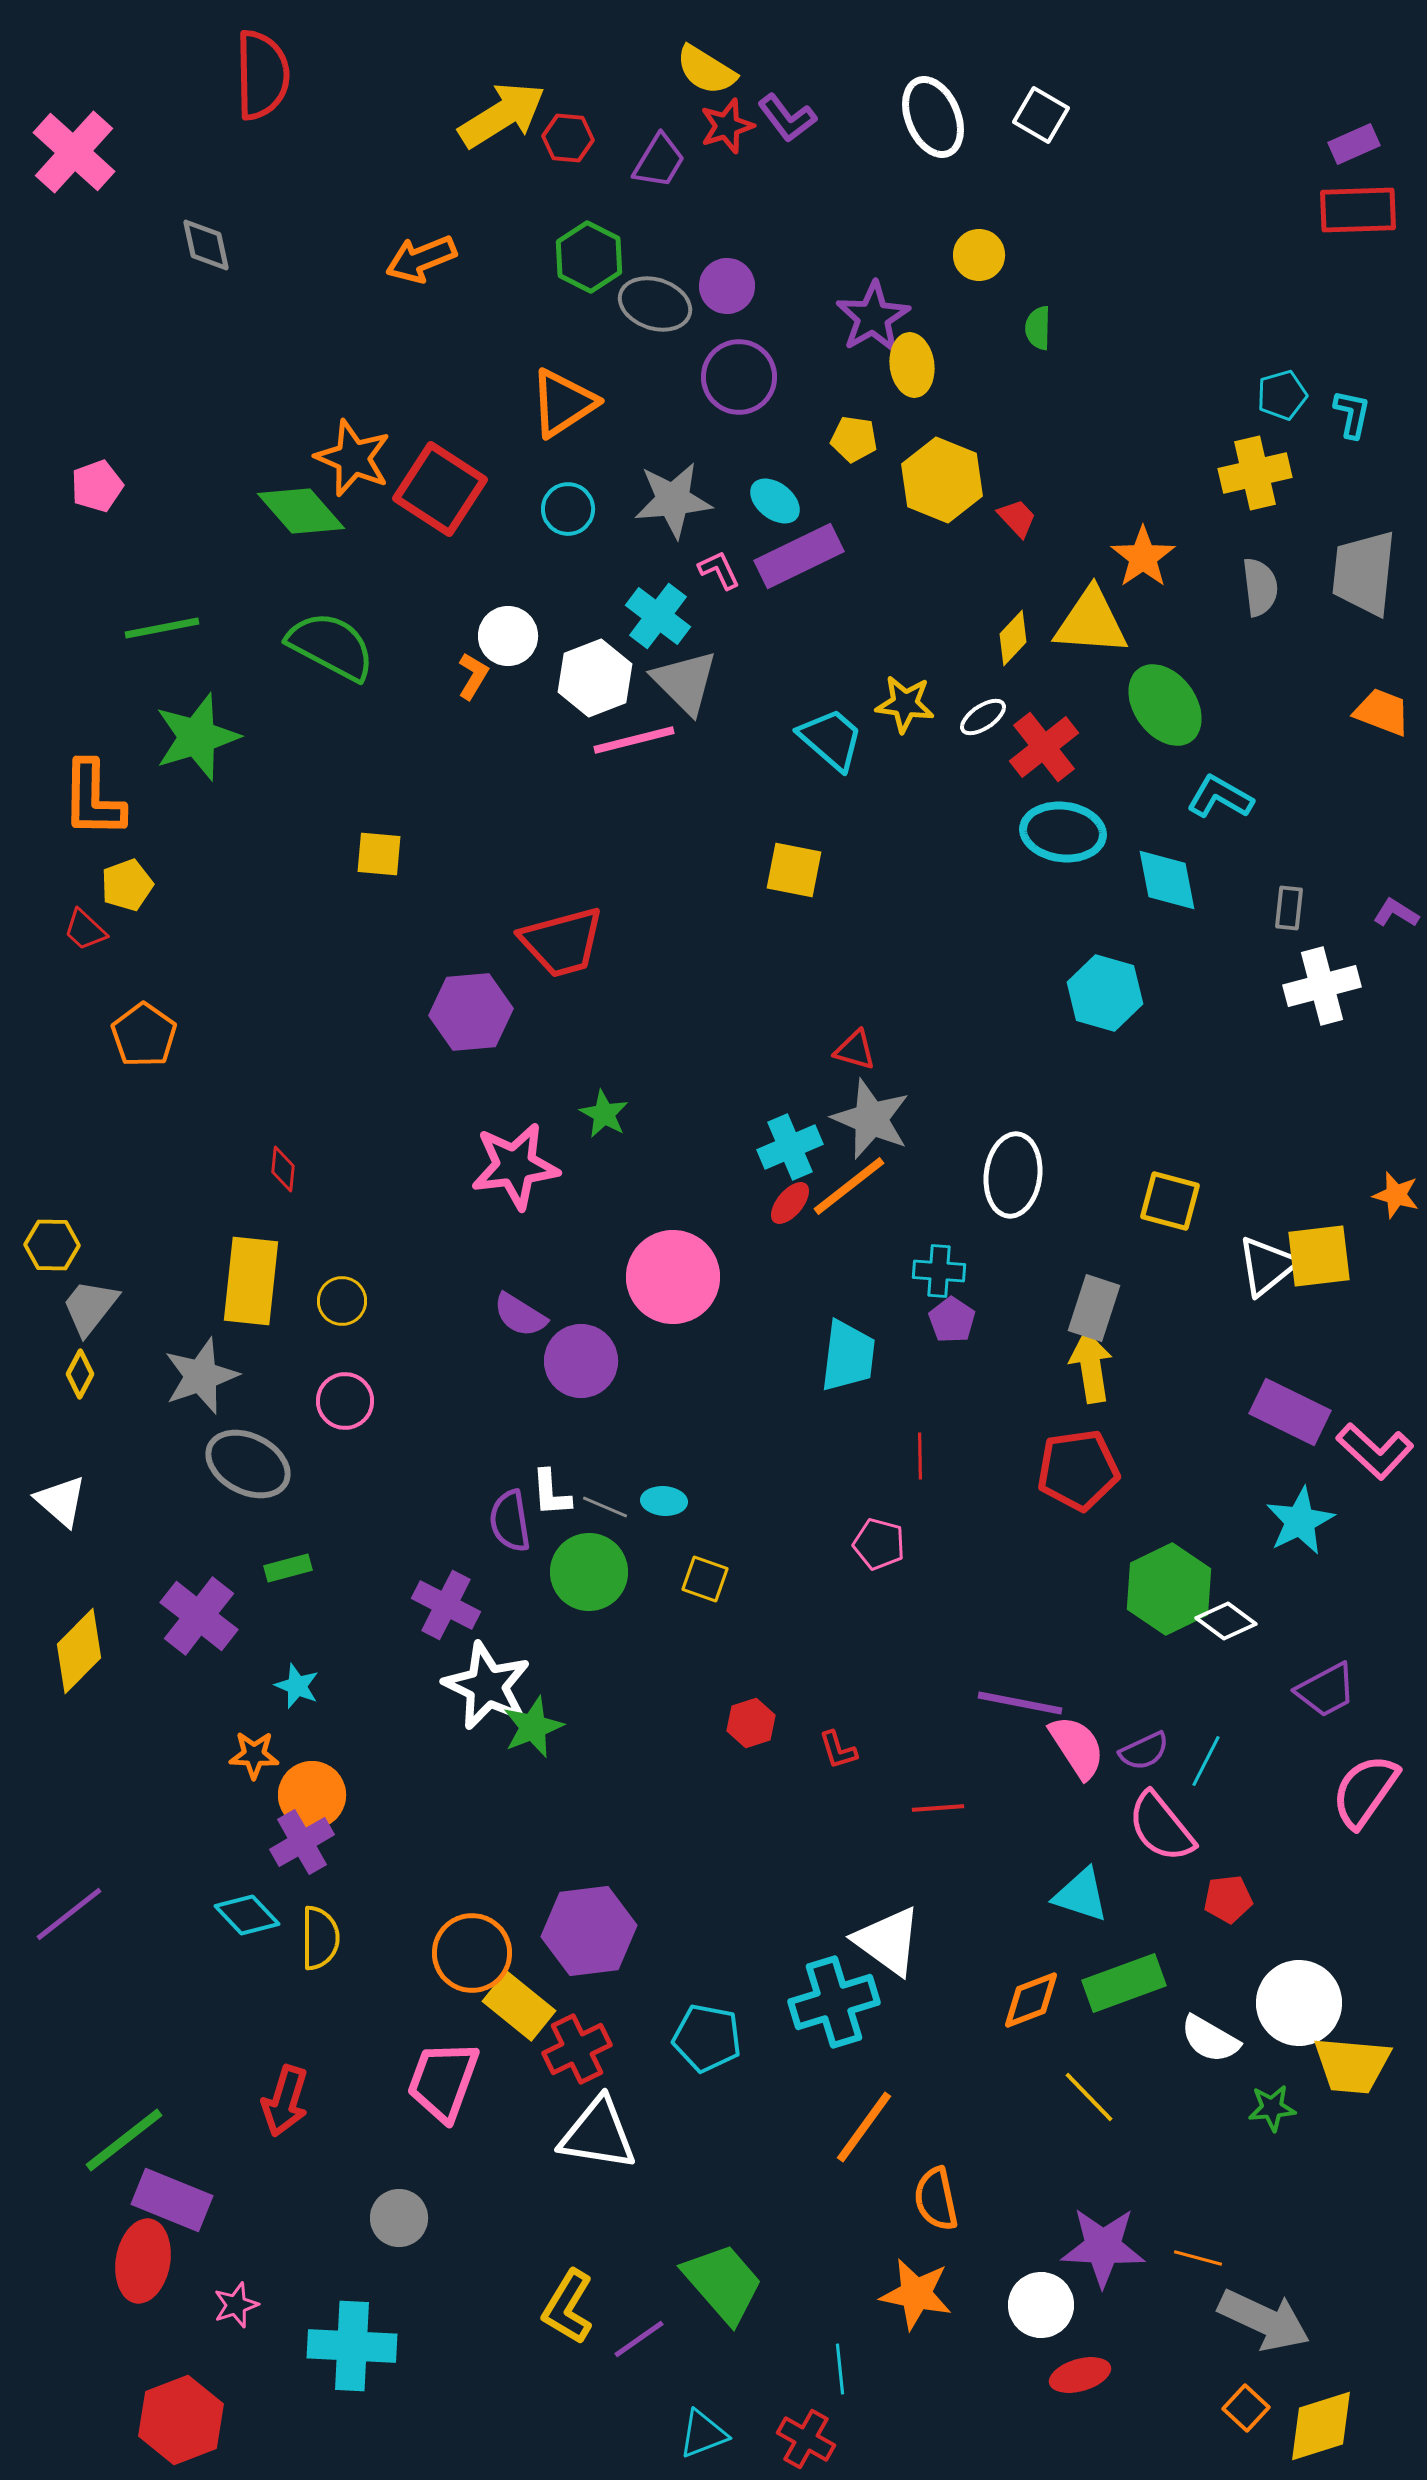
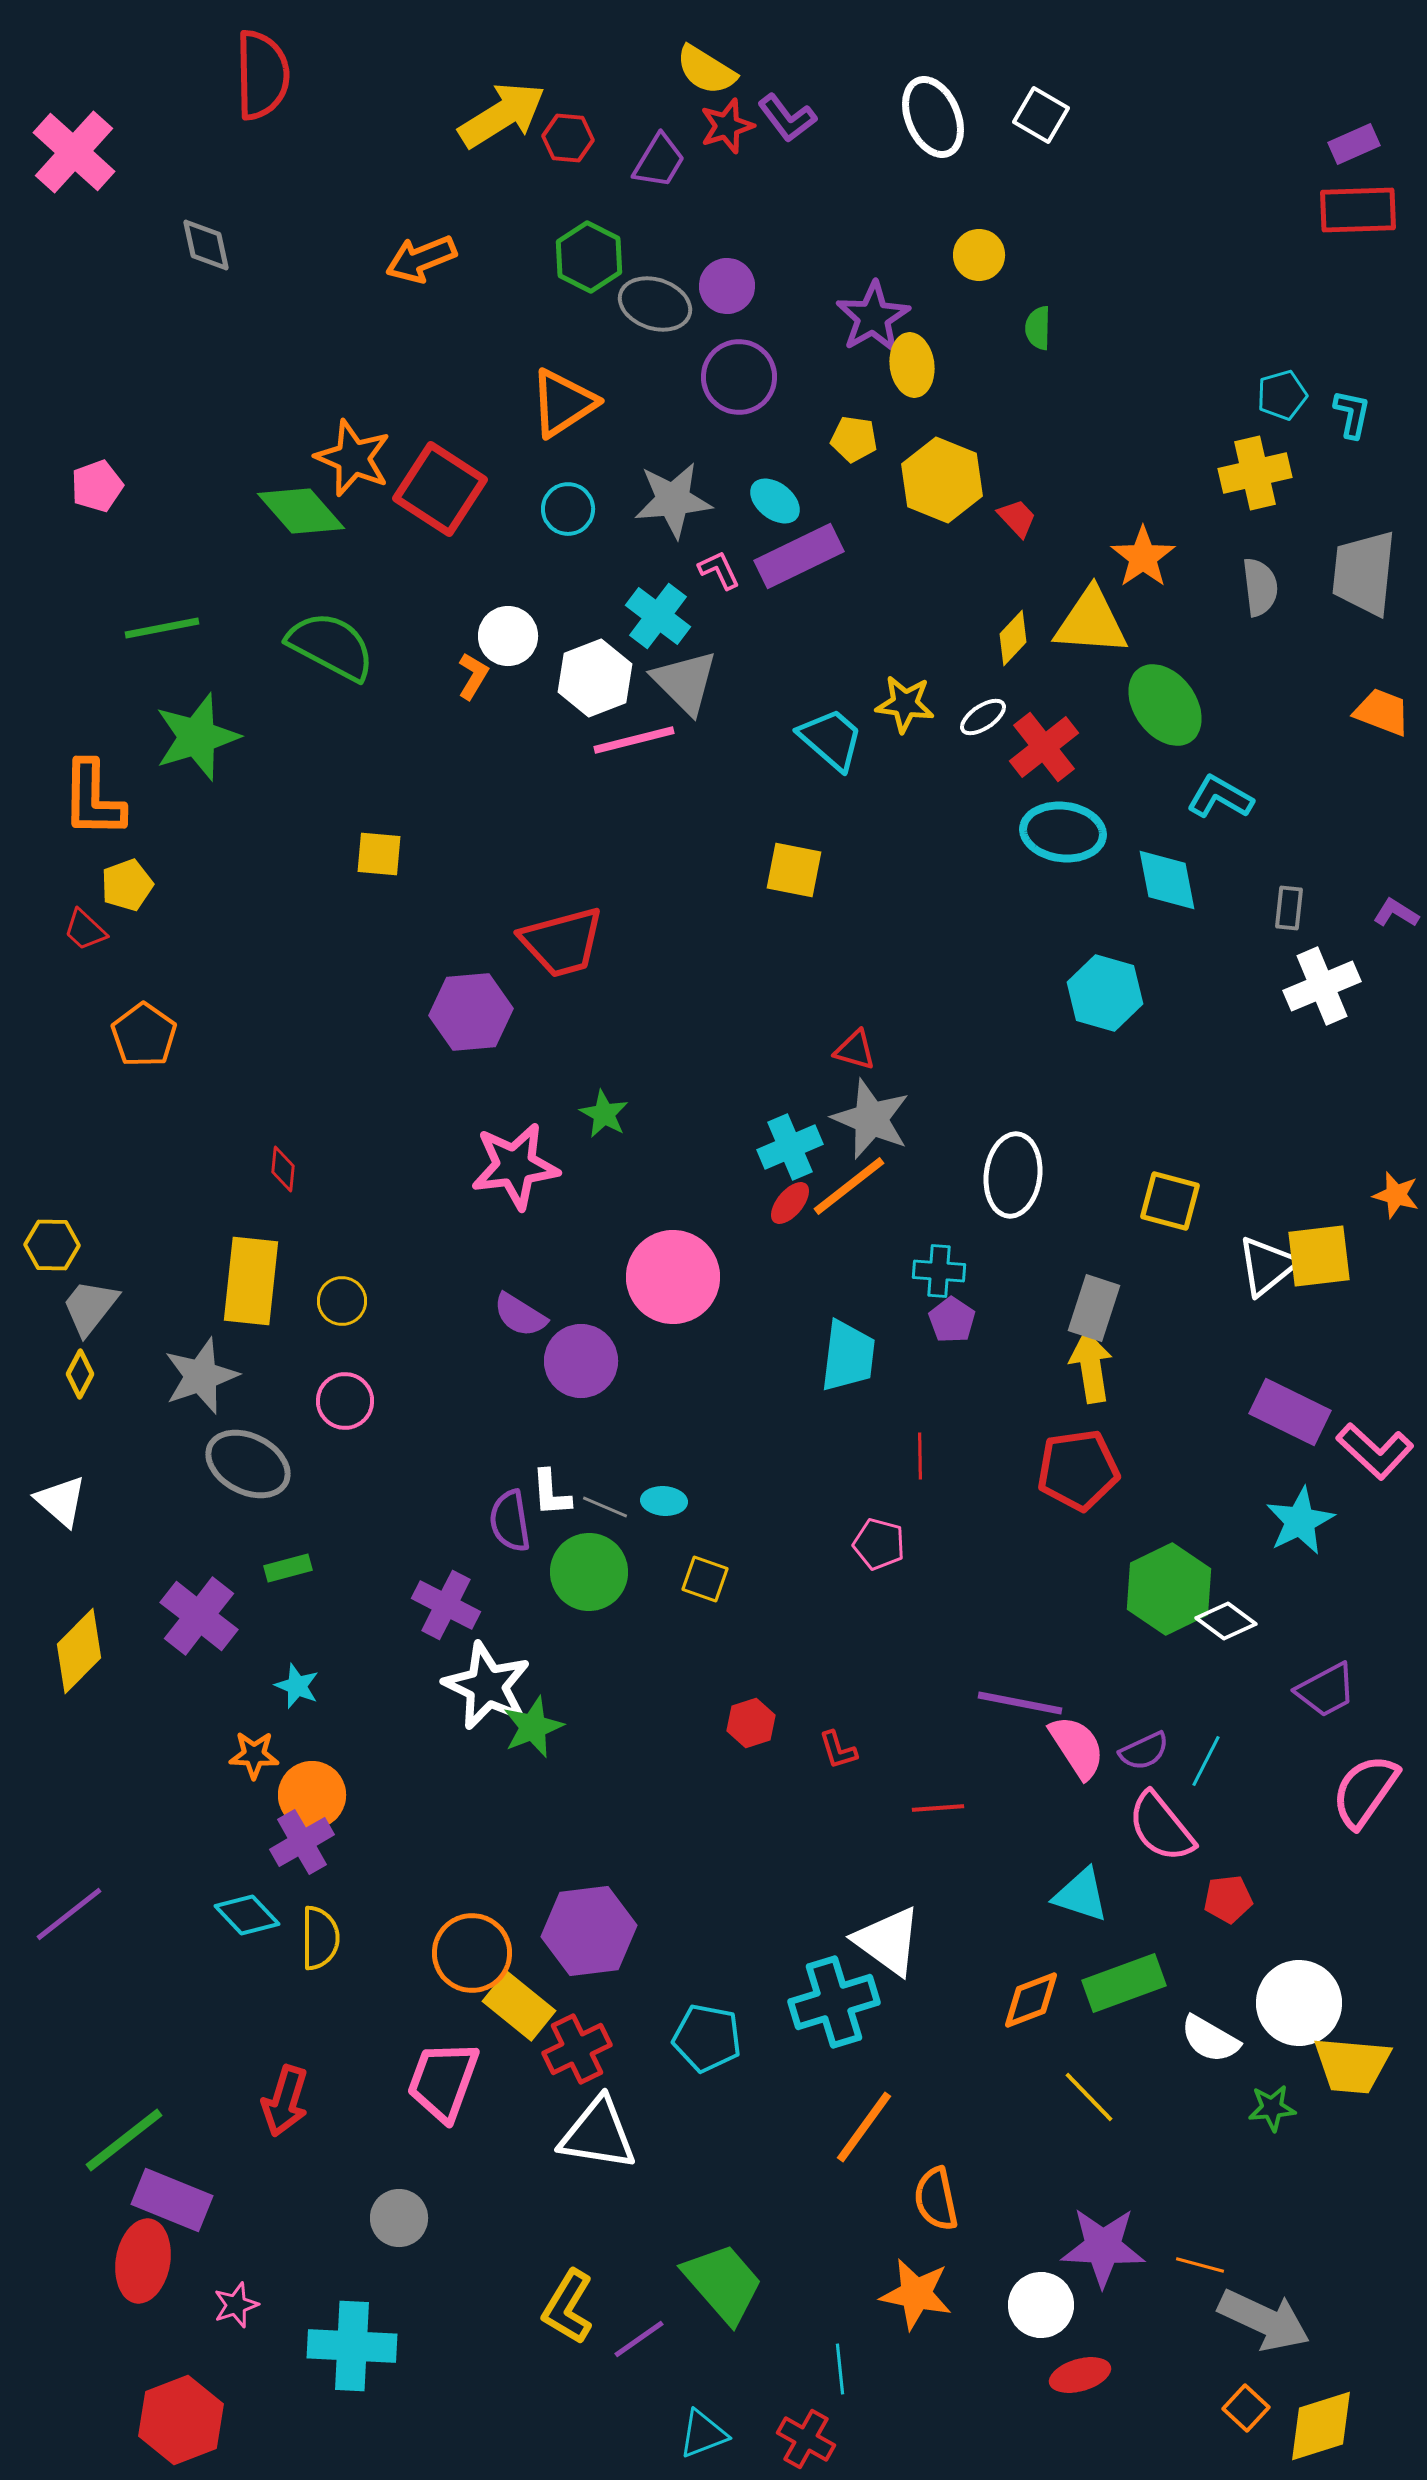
white cross at (1322, 986): rotated 8 degrees counterclockwise
orange line at (1198, 2258): moved 2 px right, 7 px down
